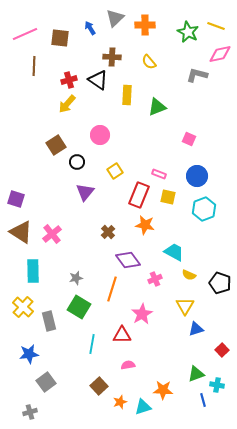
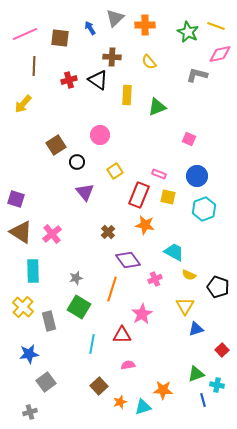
yellow arrow at (67, 104): moved 44 px left
purple triangle at (85, 192): rotated 18 degrees counterclockwise
black pentagon at (220, 283): moved 2 px left, 4 px down
